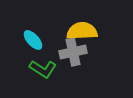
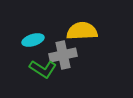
cyan ellipse: rotated 65 degrees counterclockwise
gray cross: moved 10 px left, 3 px down
